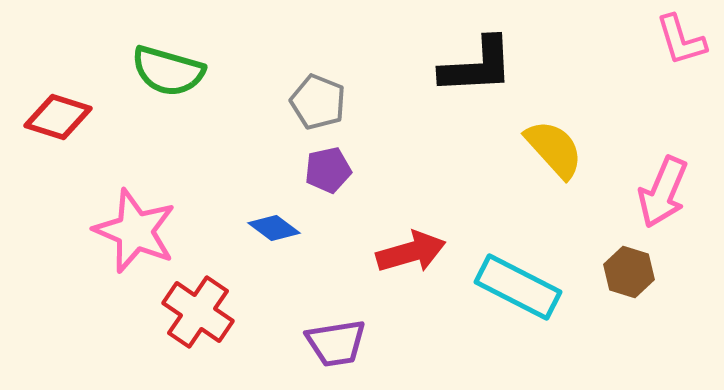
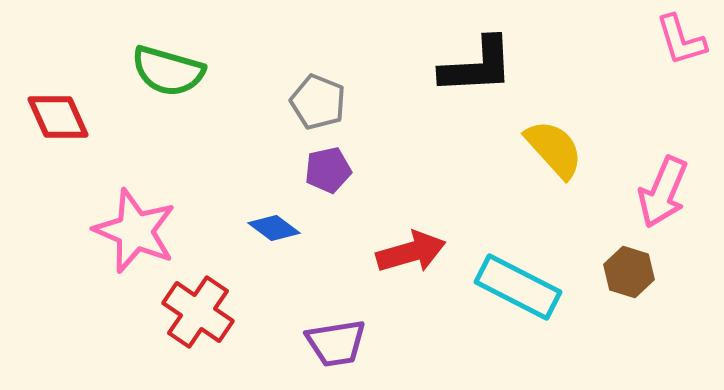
red diamond: rotated 48 degrees clockwise
